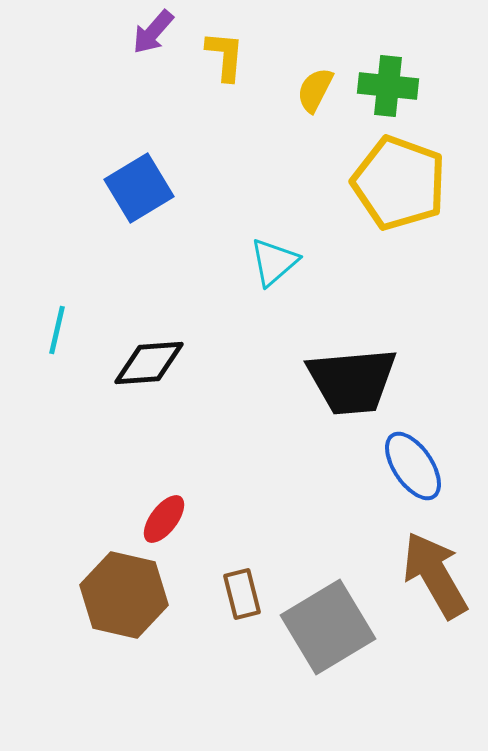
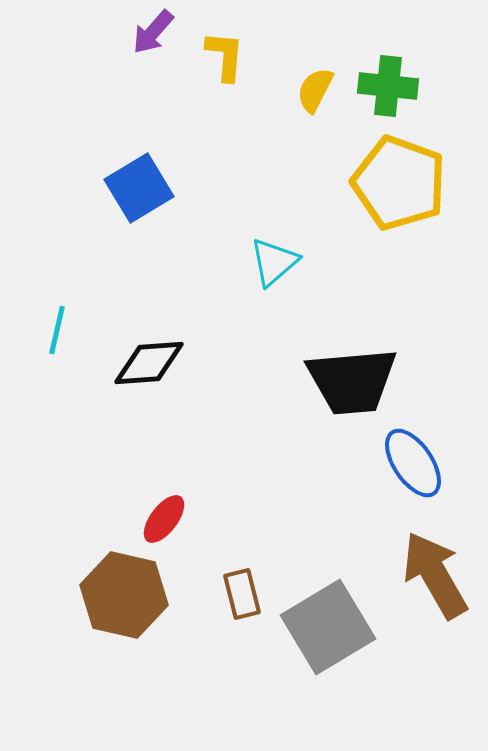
blue ellipse: moved 3 px up
